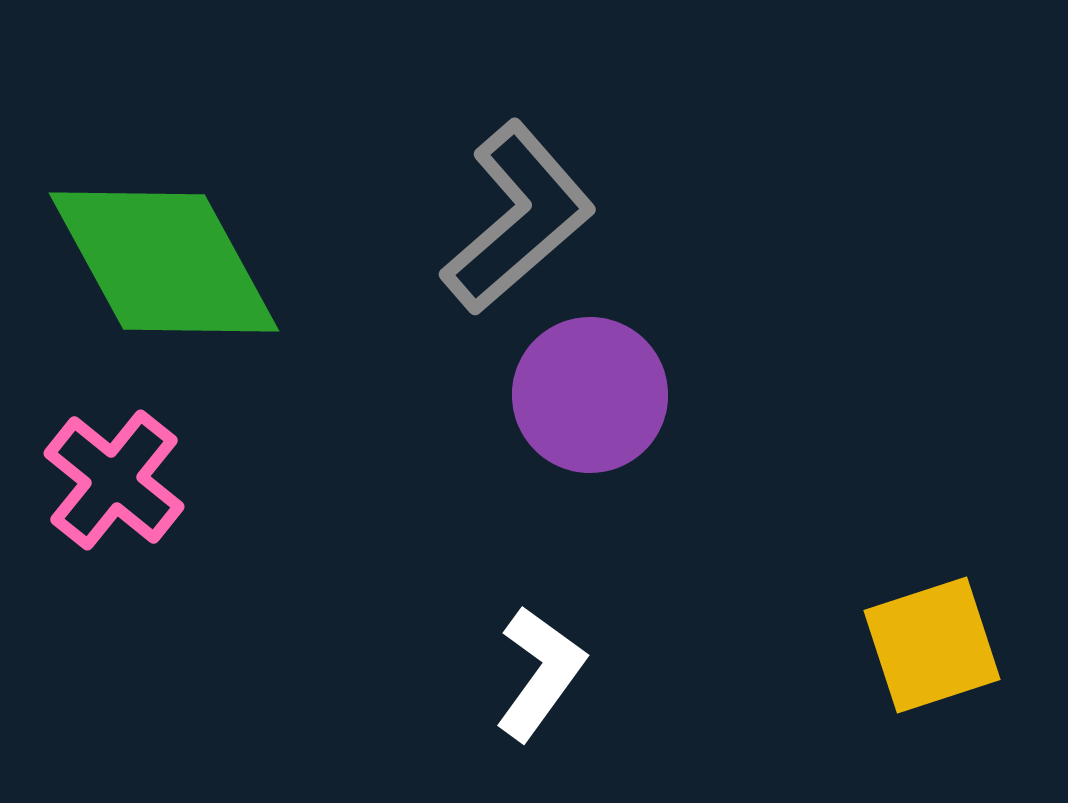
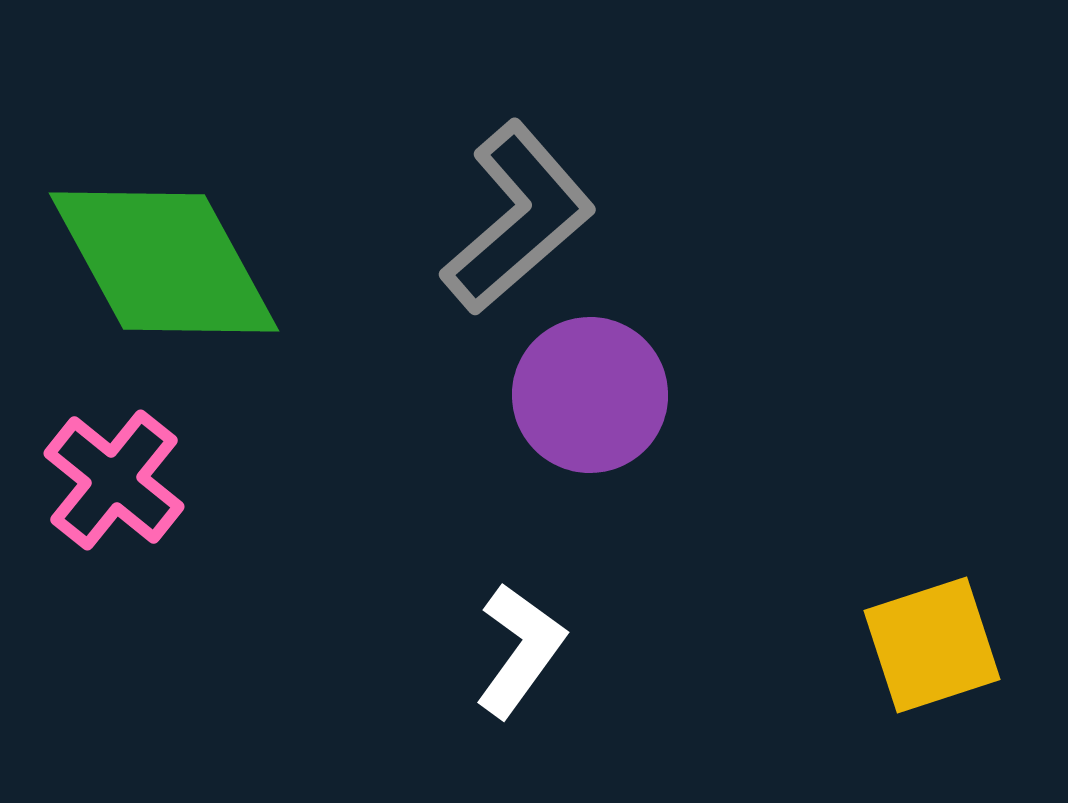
white L-shape: moved 20 px left, 23 px up
